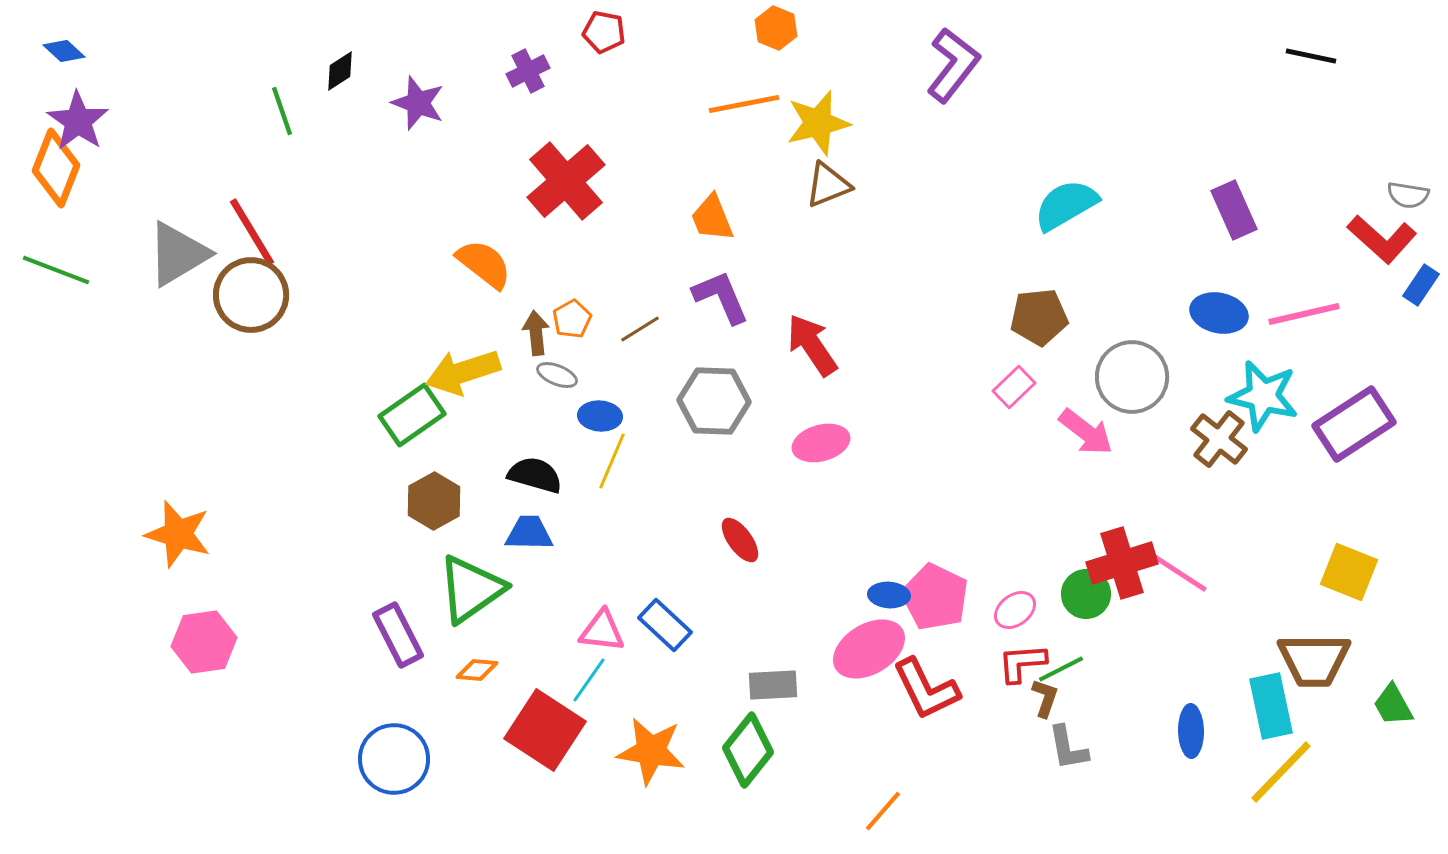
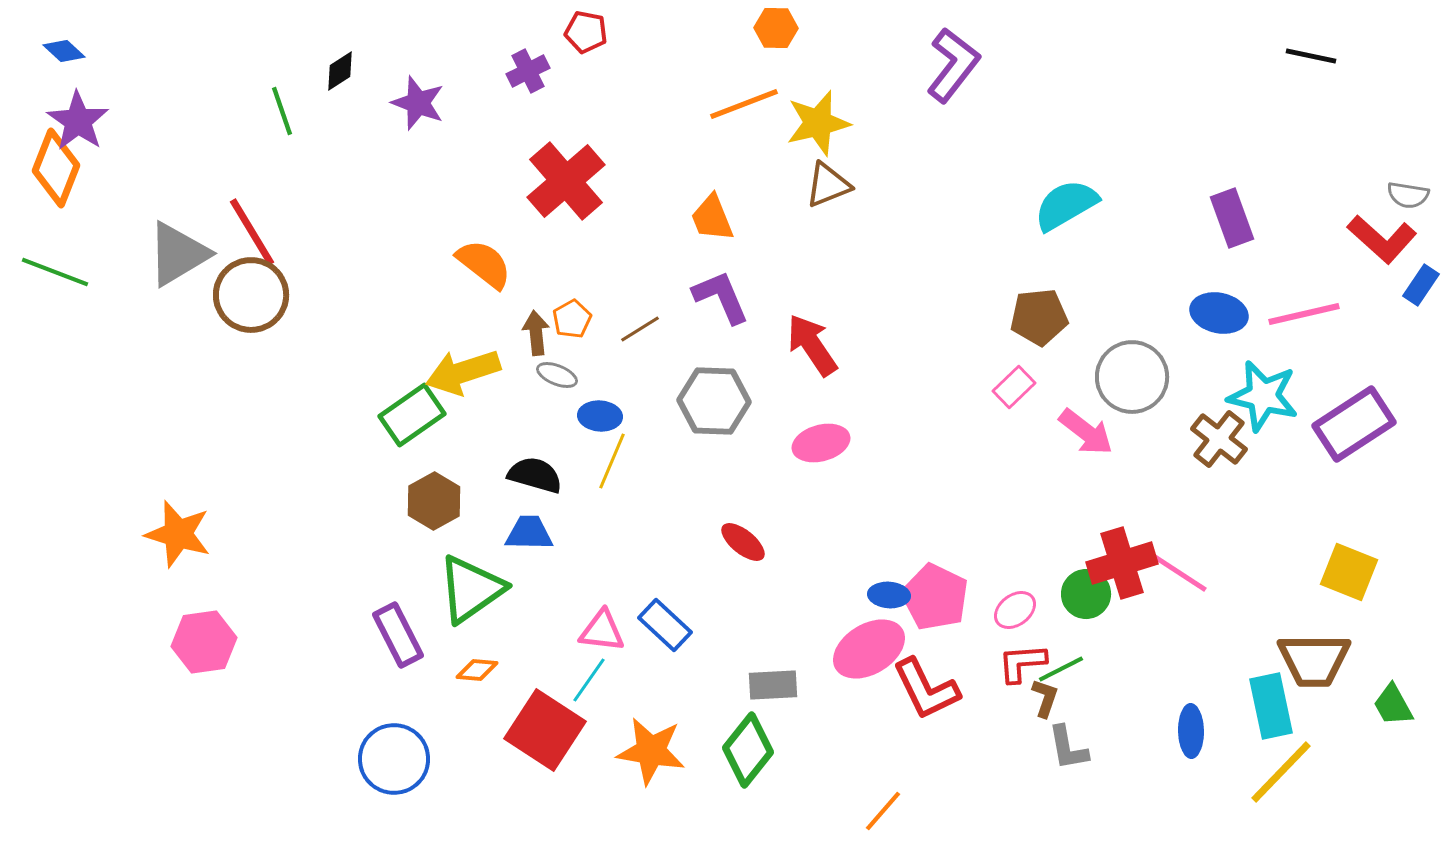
orange hexagon at (776, 28): rotated 21 degrees counterclockwise
red pentagon at (604, 32): moved 18 px left
orange line at (744, 104): rotated 10 degrees counterclockwise
purple rectangle at (1234, 210): moved 2 px left, 8 px down; rotated 4 degrees clockwise
green line at (56, 270): moved 1 px left, 2 px down
red ellipse at (740, 540): moved 3 px right, 2 px down; rotated 15 degrees counterclockwise
